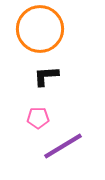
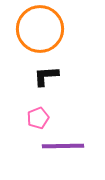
pink pentagon: rotated 20 degrees counterclockwise
purple line: rotated 30 degrees clockwise
